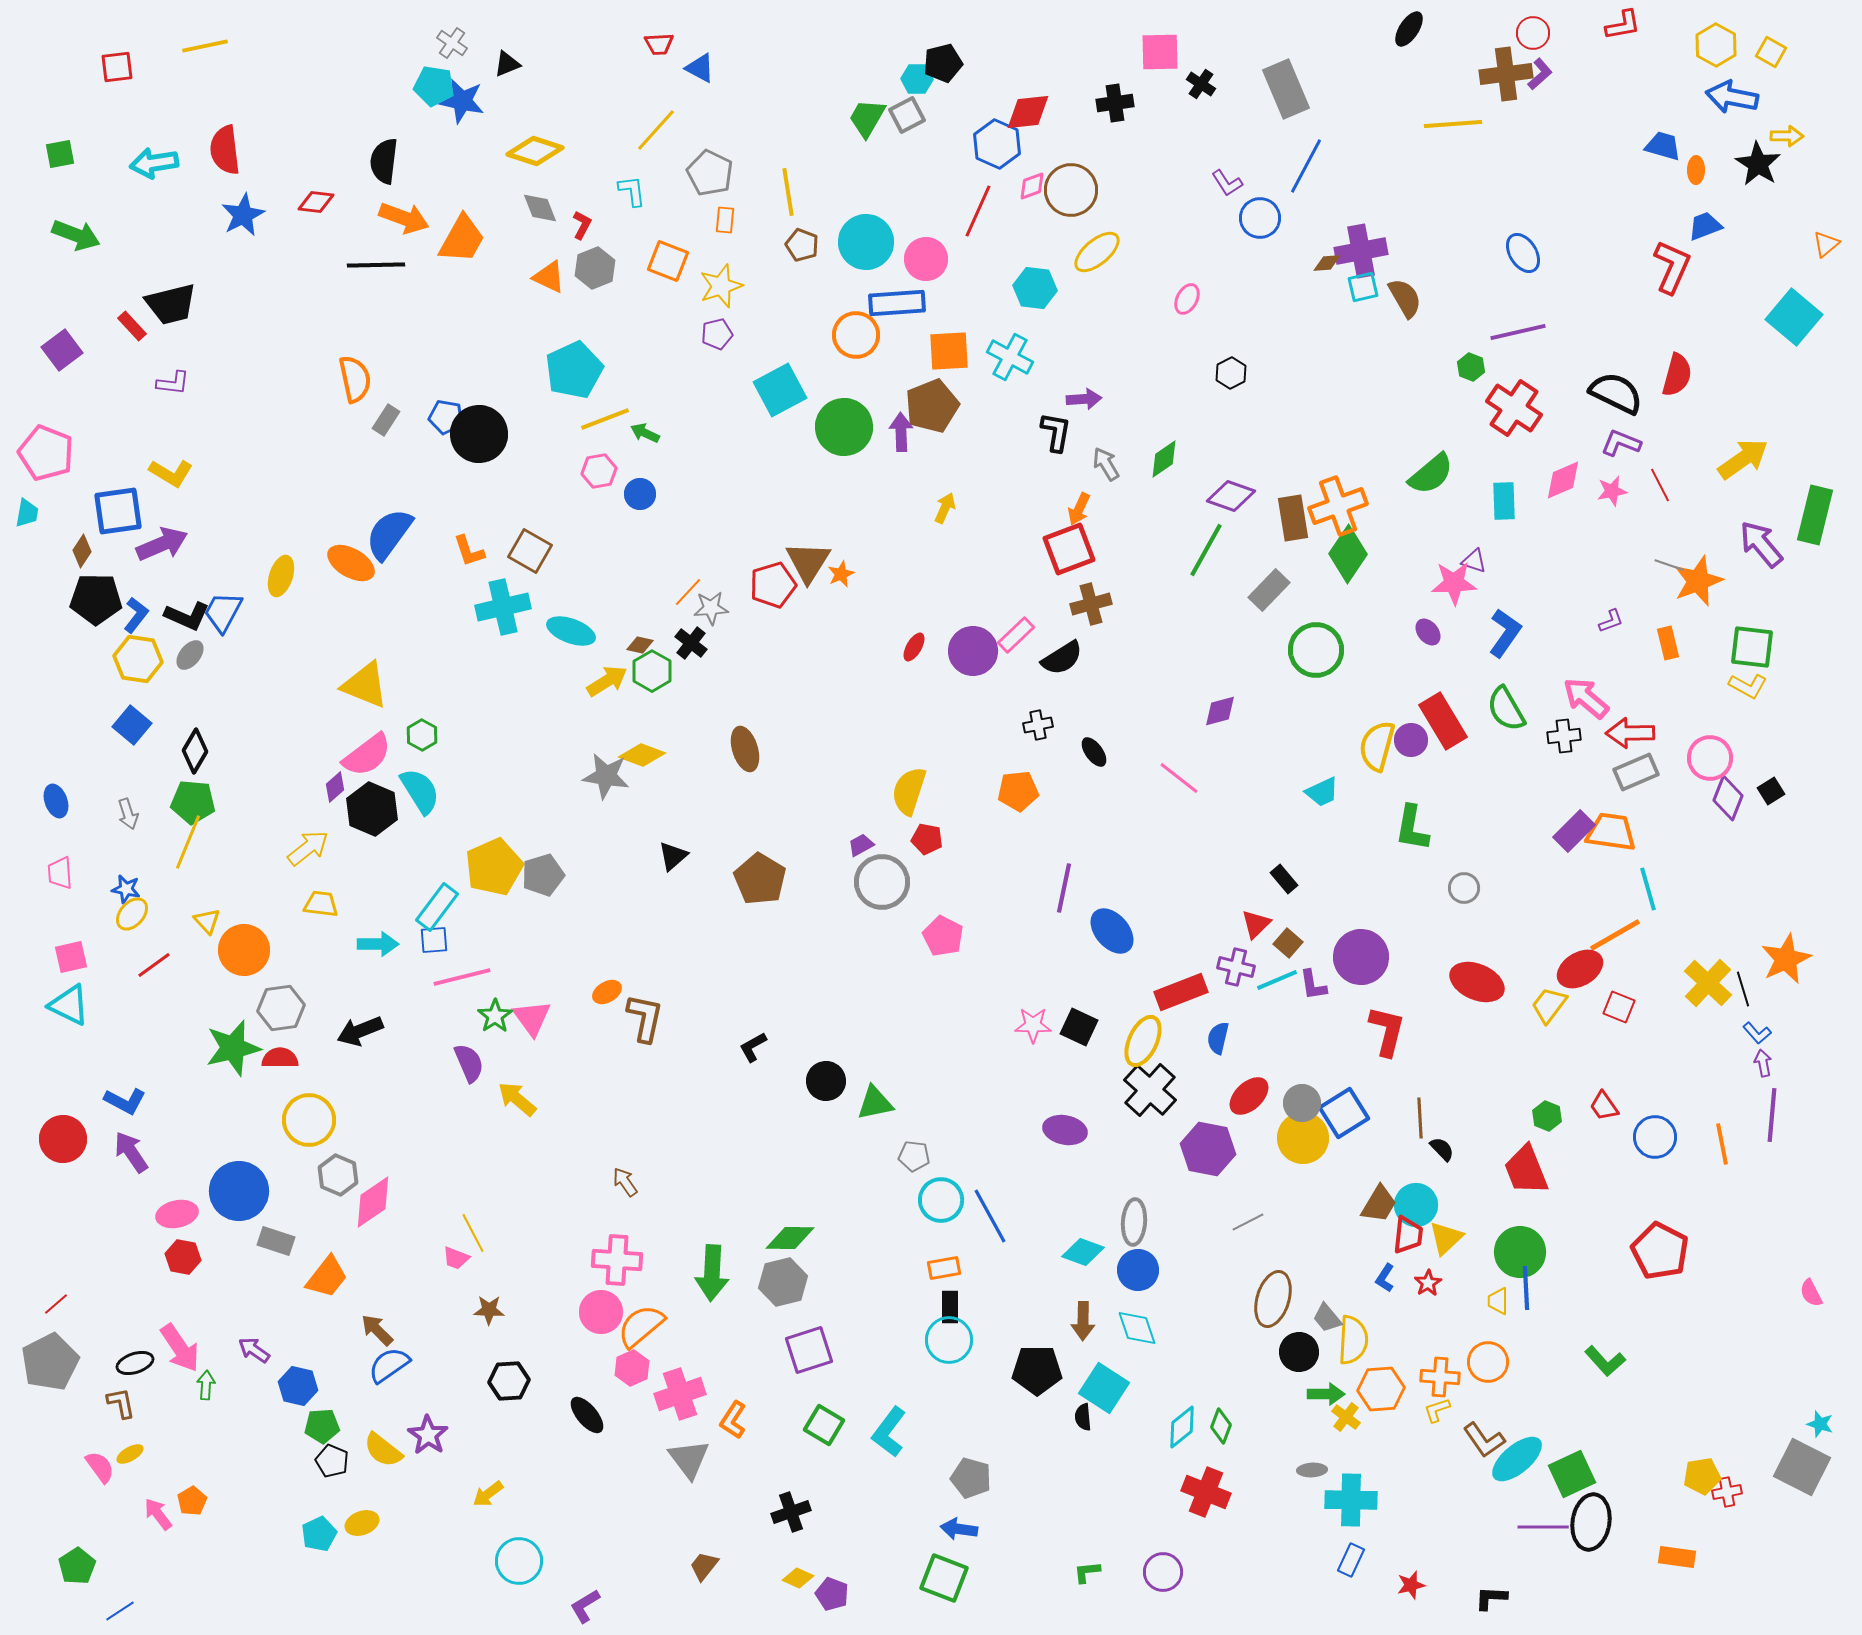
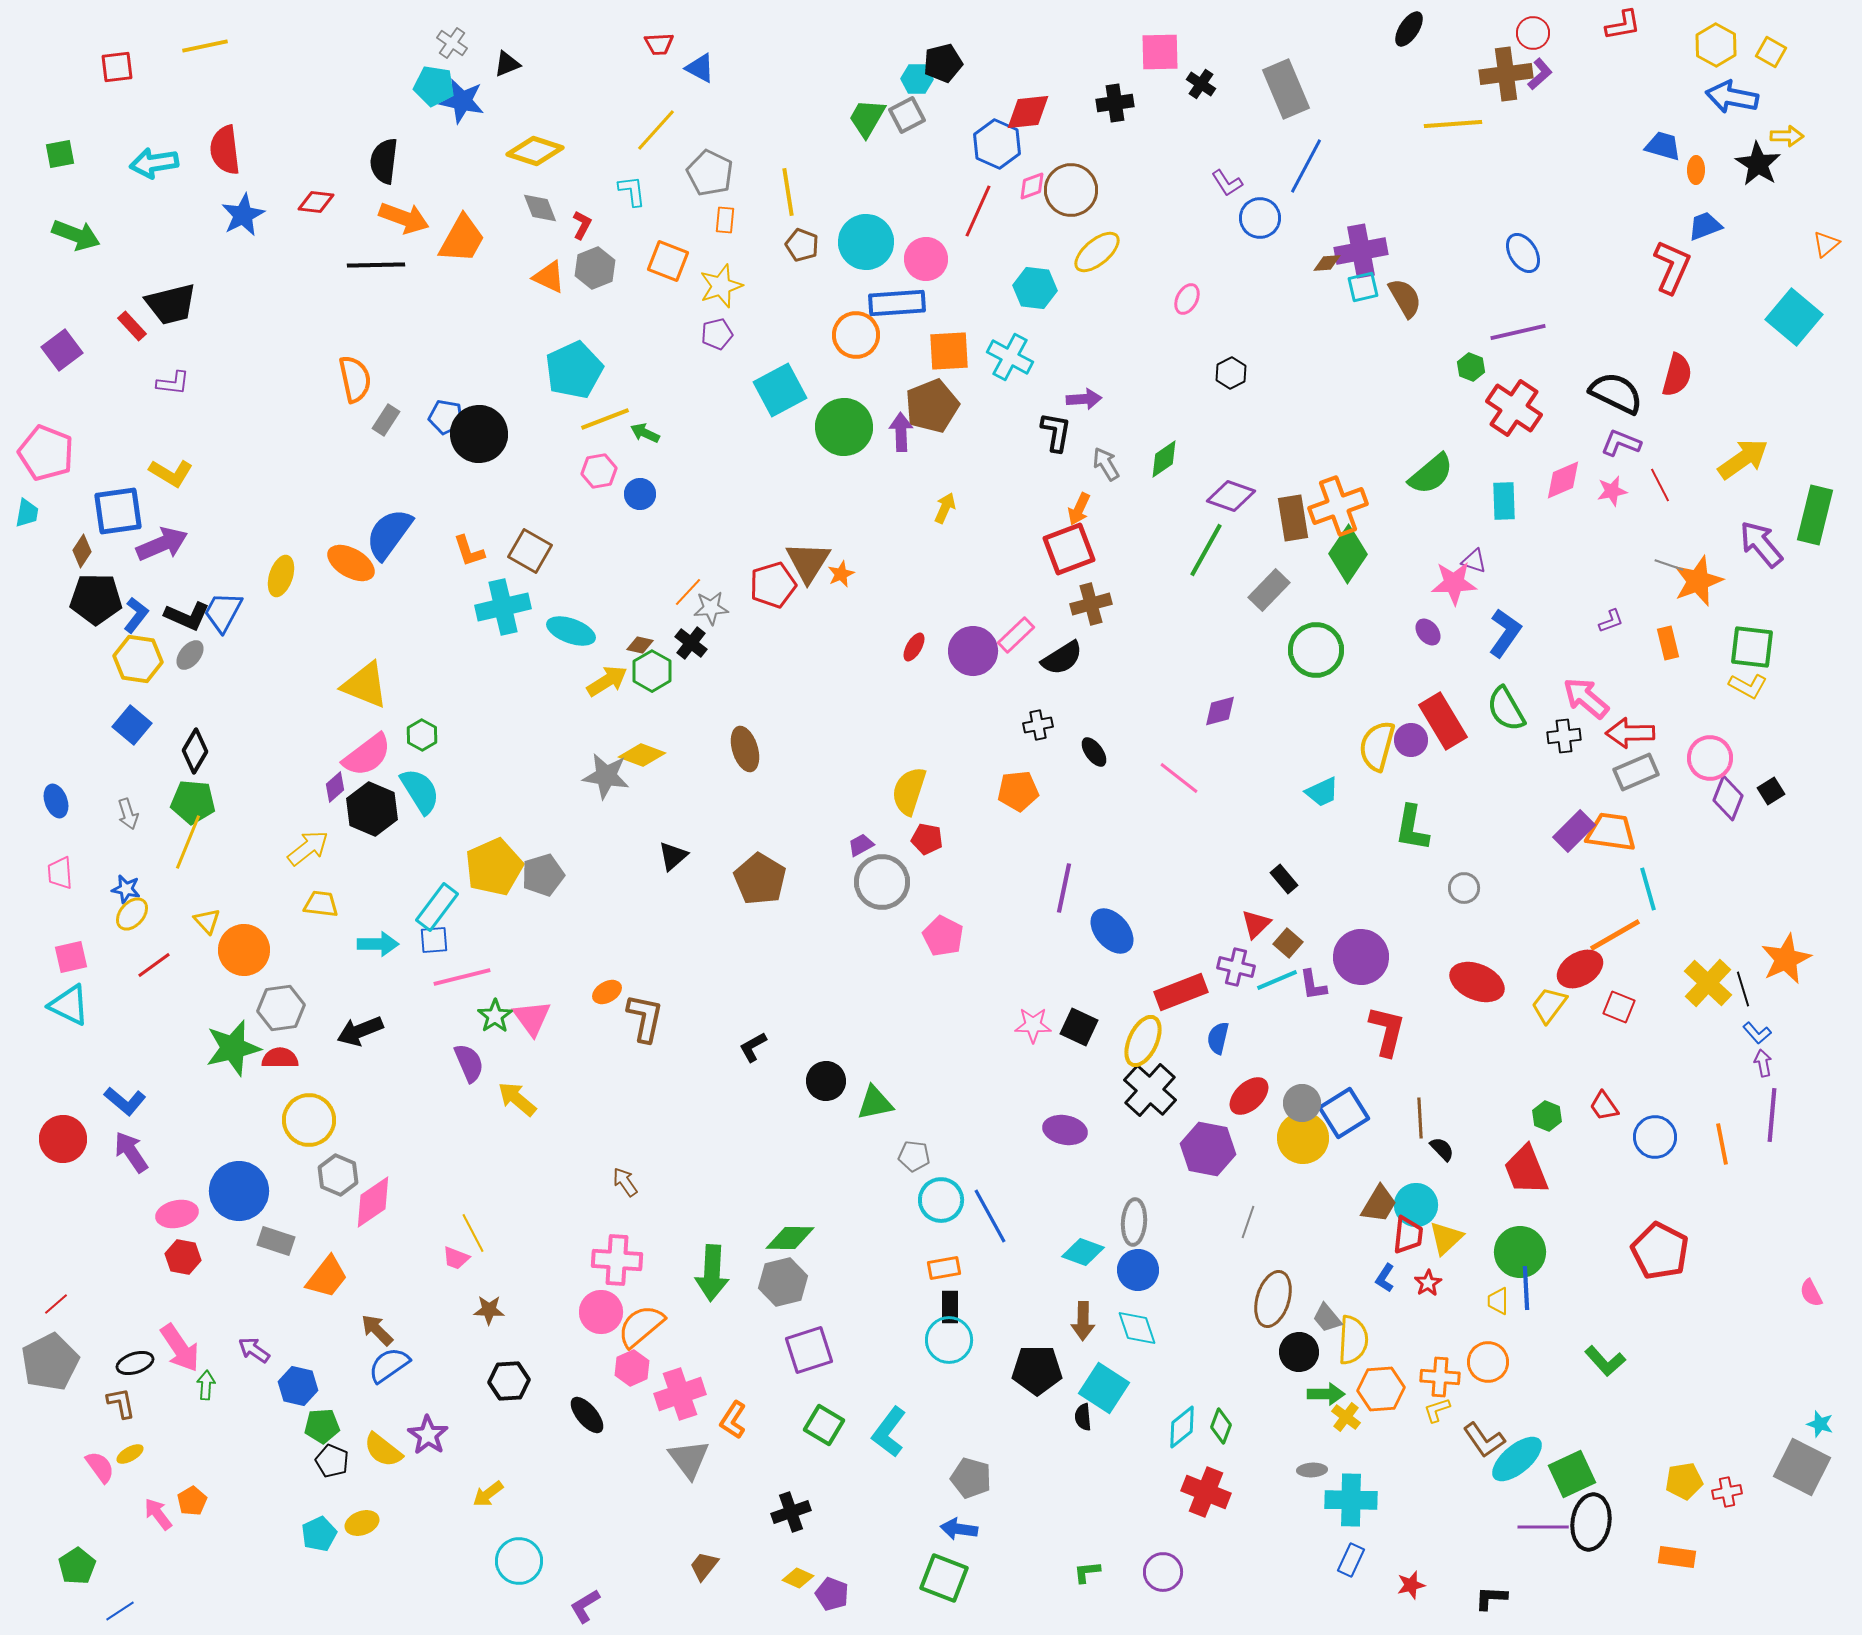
blue L-shape at (125, 1101): rotated 12 degrees clockwise
gray line at (1248, 1222): rotated 44 degrees counterclockwise
yellow pentagon at (1702, 1476): moved 18 px left, 5 px down
